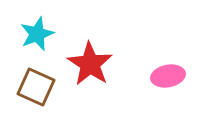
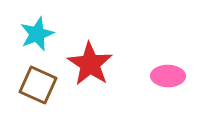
pink ellipse: rotated 12 degrees clockwise
brown square: moved 2 px right, 2 px up
